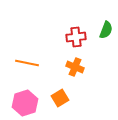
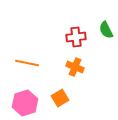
green semicircle: rotated 132 degrees clockwise
